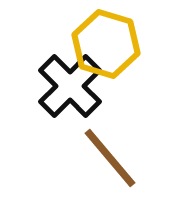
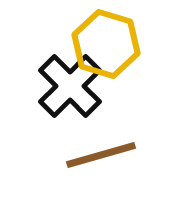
brown line: moved 9 px left, 3 px up; rotated 66 degrees counterclockwise
